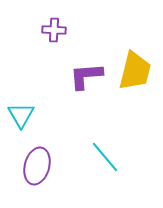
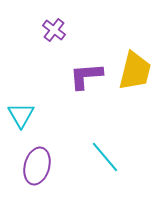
purple cross: rotated 35 degrees clockwise
